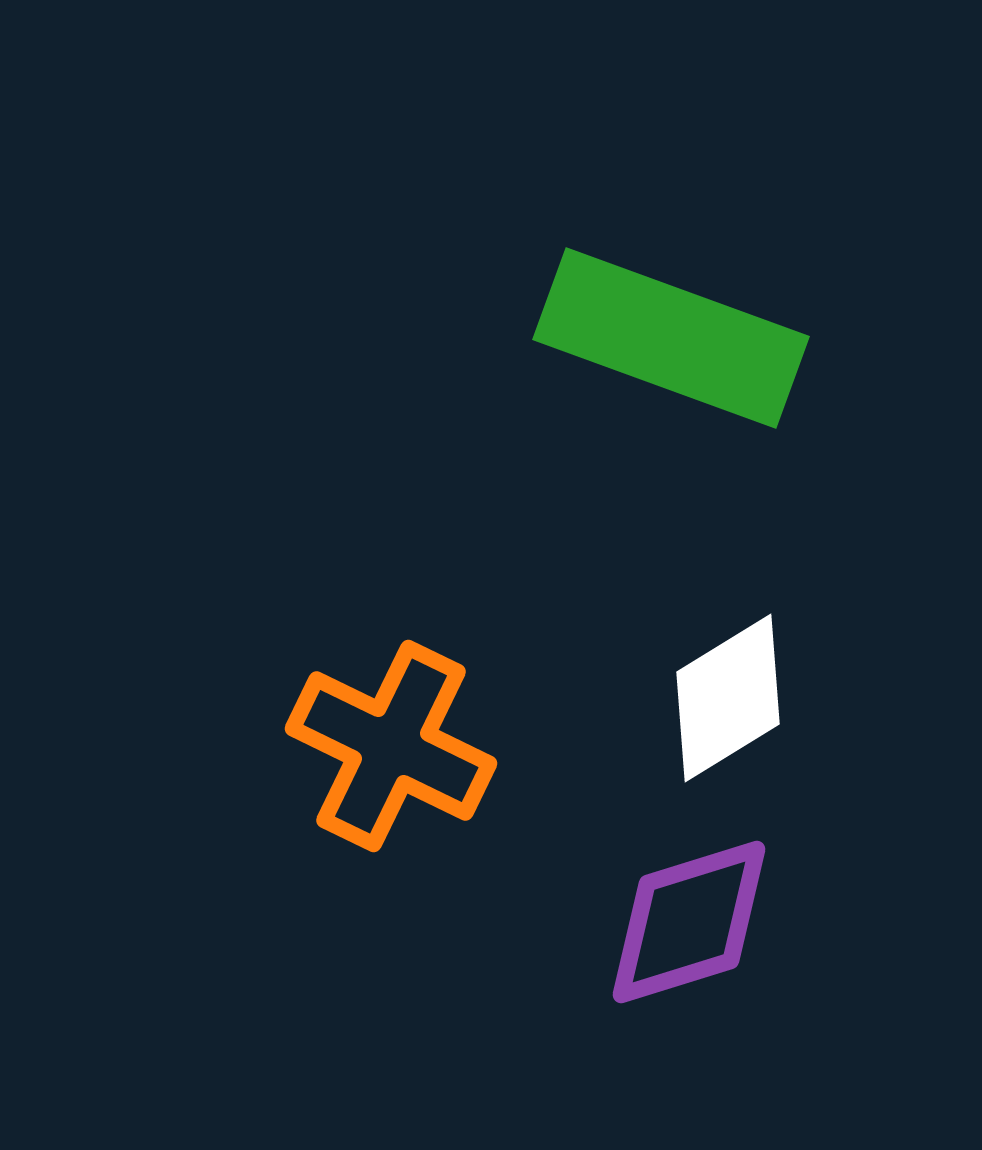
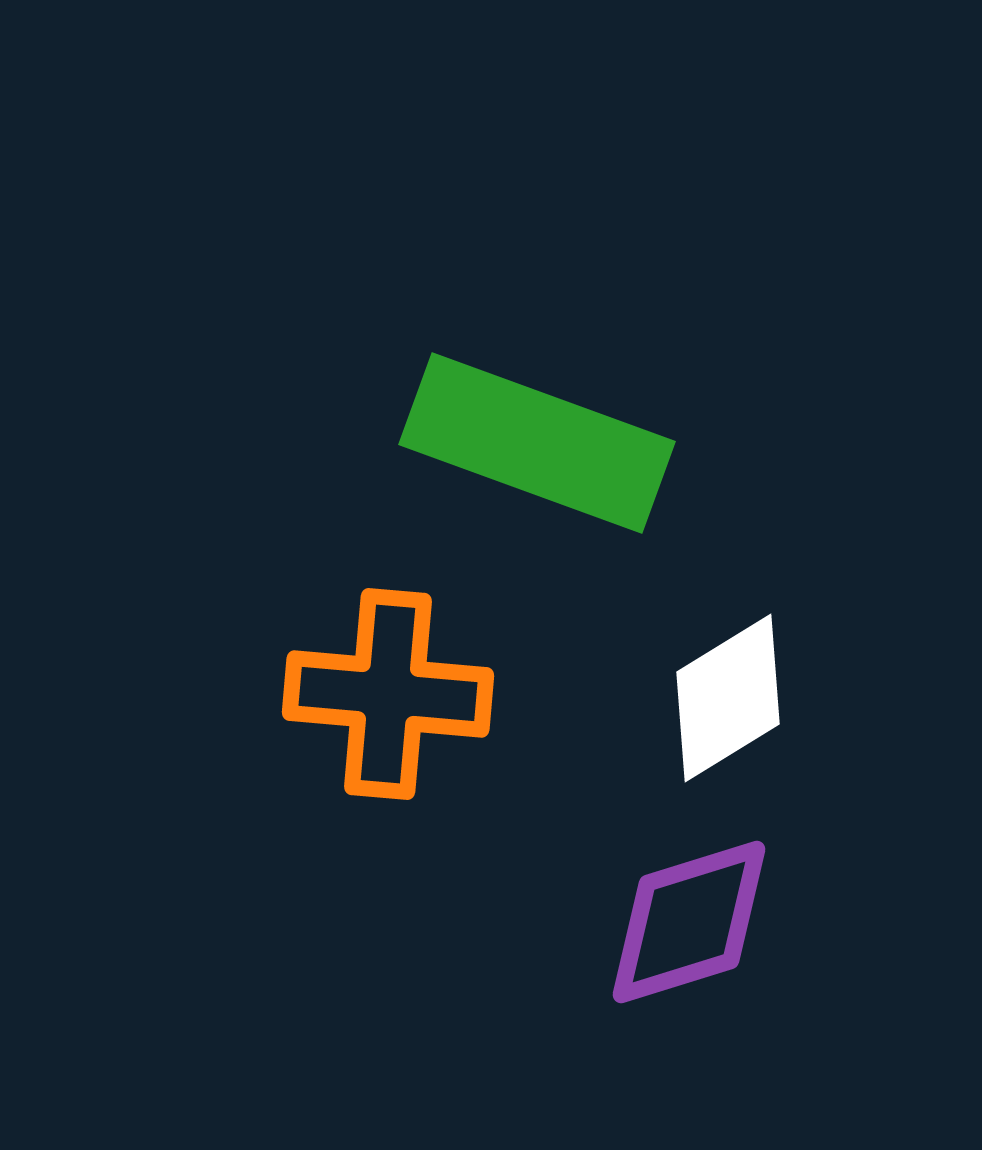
green rectangle: moved 134 px left, 105 px down
orange cross: moved 3 px left, 52 px up; rotated 21 degrees counterclockwise
